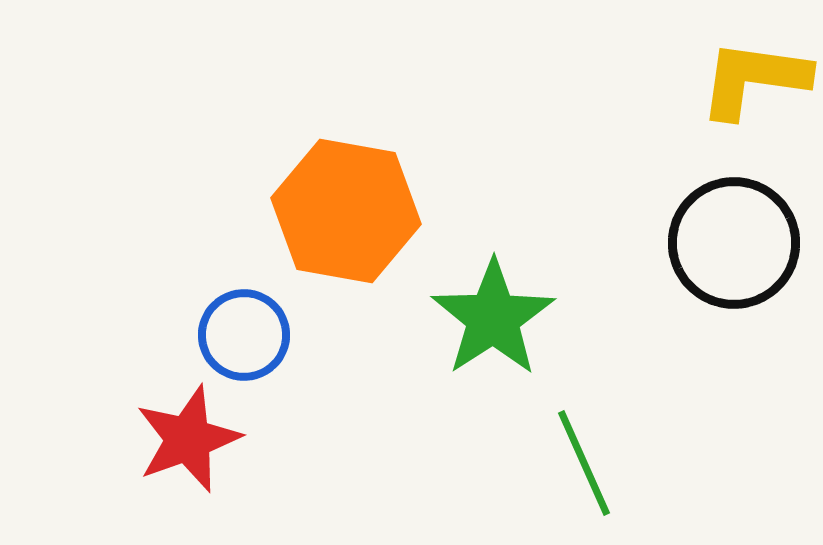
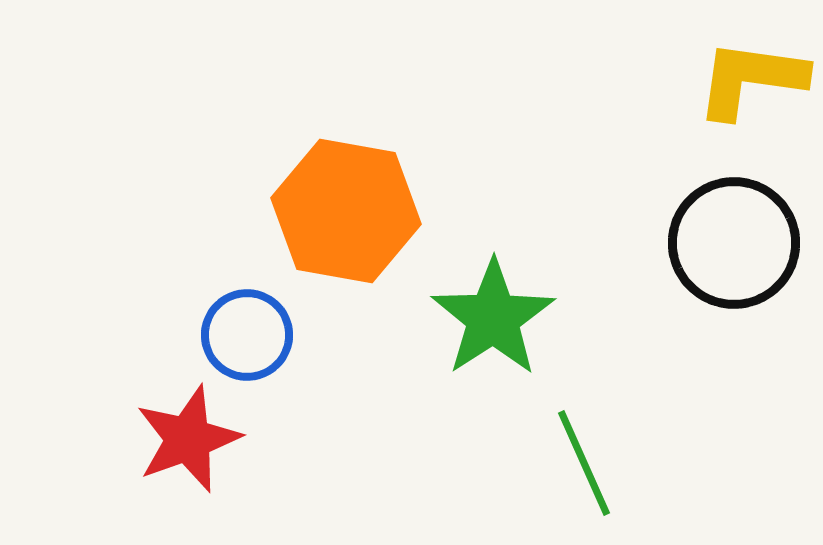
yellow L-shape: moved 3 px left
blue circle: moved 3 px right
